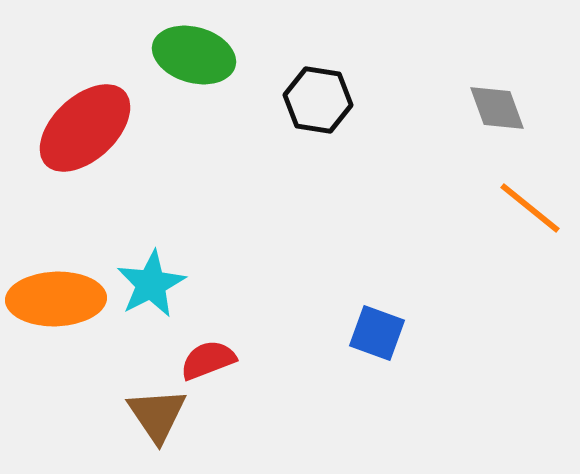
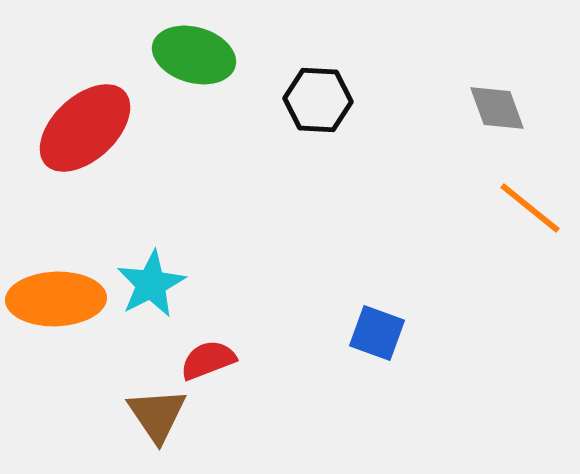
black hexagon: rotated 6 degrees counterclockwise
